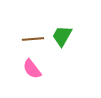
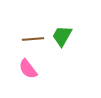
pink semicircle: moved 4 px left
